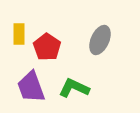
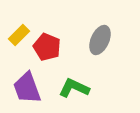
yellow rectangle: moved 1 px down; rotated 45 degrees clockwise
red pentagon: rotated 12 degrees counterclockwise
purple trapezoid: moved 4 px left, 1 px down
